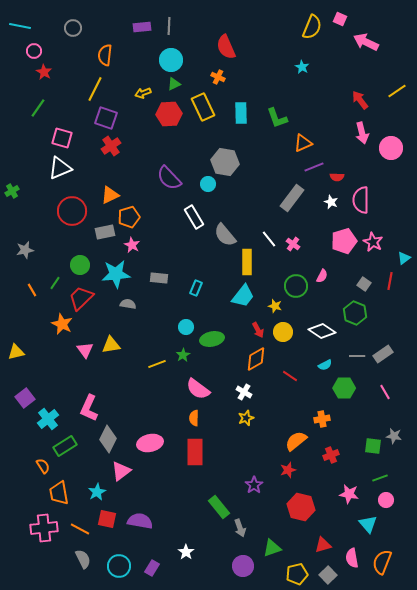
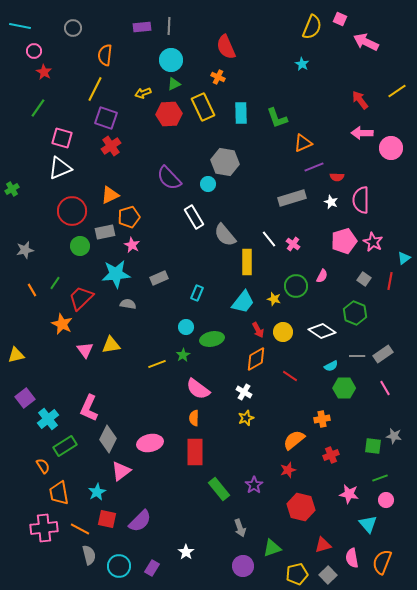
cyan star at (302, 67): moved 3 px up
pink arrow at (362, 133): rotated 105 degrees clockwise
green cross at (12, 191): moved 2 px up
gray rectangle at (292, 198): rotated 36 degrees clockwise
green circle at (80, 265): moved 19 px up
gray rectangle at (159, 278): rotated 30 degrees counterclockwise
gray square at (364, 284): moved 5 px up
cyan rectangle at (196, 288): moved 1 px right, 5 px down
cyan trapezoid at (243, 296): moved 6 px down
yellow star at (275, 306): moved 1 px left, 7 px up
yellow triangle at (16, 352): moved 3 px down
cyan semicircle at (325, 365): moved 6 px right, 1 px down
pink line at (385, 392): moved 4 px up
orange semicircle at (296, 441): moved 2 px left, 1 px up
green rectangle at (219, 507): moved 18 px up
purple semicircle at (140, 521): rotated 125 degrees clockwise
gray semicircle at (83, 559): moved 6 px right, 4 px up; rotated 12 degrees clockwise
